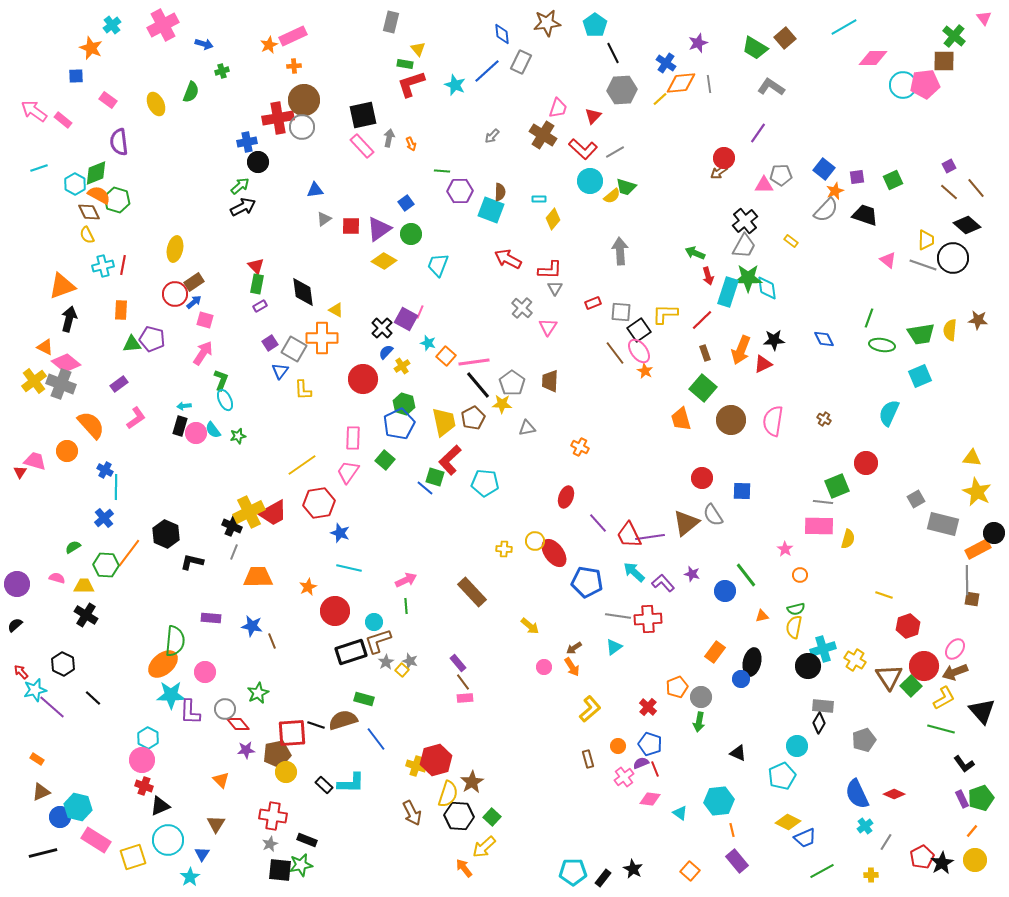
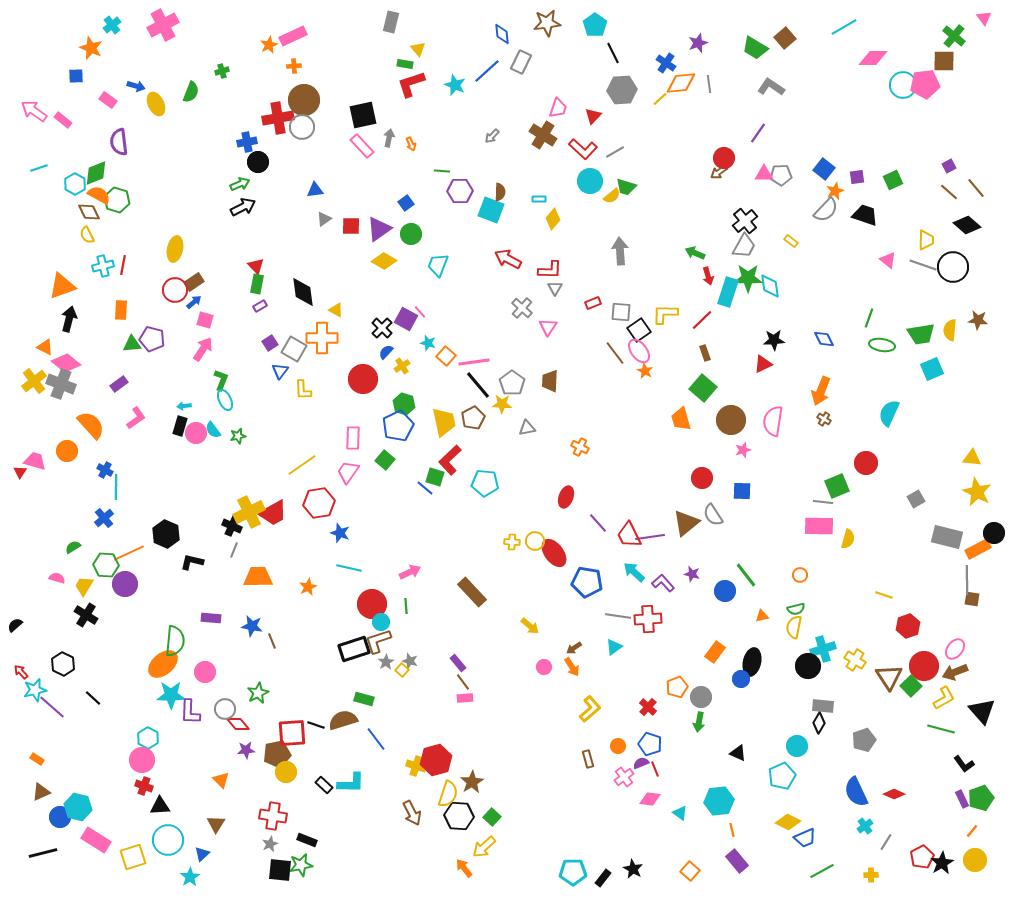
blue arrow at (204, 44): moved 68 px left, 42 px down
pink triangle at (764, 185): moved 11 px up
green arrow at (240, 186): moved 2 px up; rotated 18 degrees clockwise
black circle at (953, 258): moved 9 px down
cyan diamond at (767, 288): moved 3 px right, 2 px up
red circle at (175, 294): moved 4 px up
pink line at (420, 312): rotated 64 degrees counterclockwise
orange arrow at (741, 350): moved 80 px right, 41 px down
pink arrow at (203, 353): moved 4 px up
cyan square at (920, 376): moved 12 px right, 7 px up
blue pentagon at (399, 424): moved 1 px left, 2 px down
gray rectangle at (943, 524): moved 4 px right, 13 px down
yellow cross at (504, 549): moved 8 px right, 7 px up
pink star at (785, 549): moved 42 px left, 99 px up; rotated 21 degrees clockwise
gray line at (234, 552): moved 2 px up
orange line at (129, 553): rotated 28 degrees clockwise
pink arrow at (406, 580): moved 4 px right, 8 px up
purple circle at (17, 584): moved 108 px right
yellow trapezoid at (84, 586): rotated 60 degrees counterclockwise
red circle at (335, 611): moved 37 px right, 7 px up
cyan circle at (374, 622): moved 7 px right
black rectangle at (351, 652): moved 3 px right, 3 px up
blue semicircle at (857, 794): moved 1 px left, 2 px up
black triangle at (160, 806): rotated 20 degrees clockwise
blue triangle at (202, 854): rotated 14 degrees clockwise
